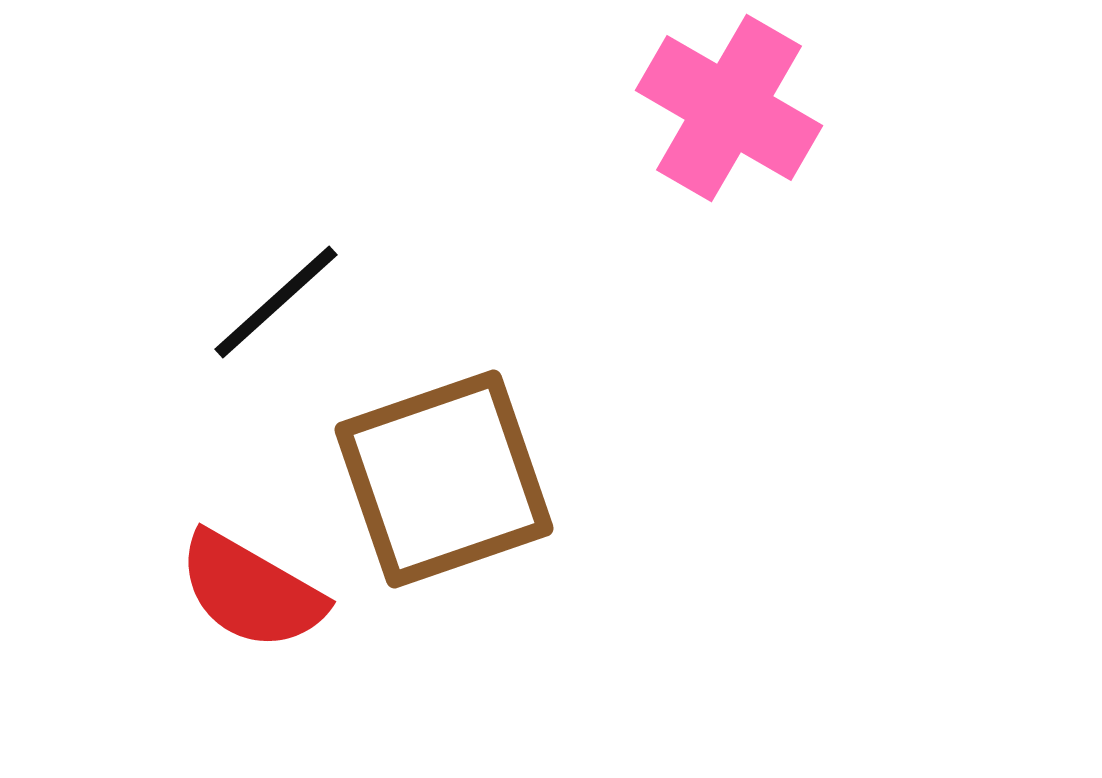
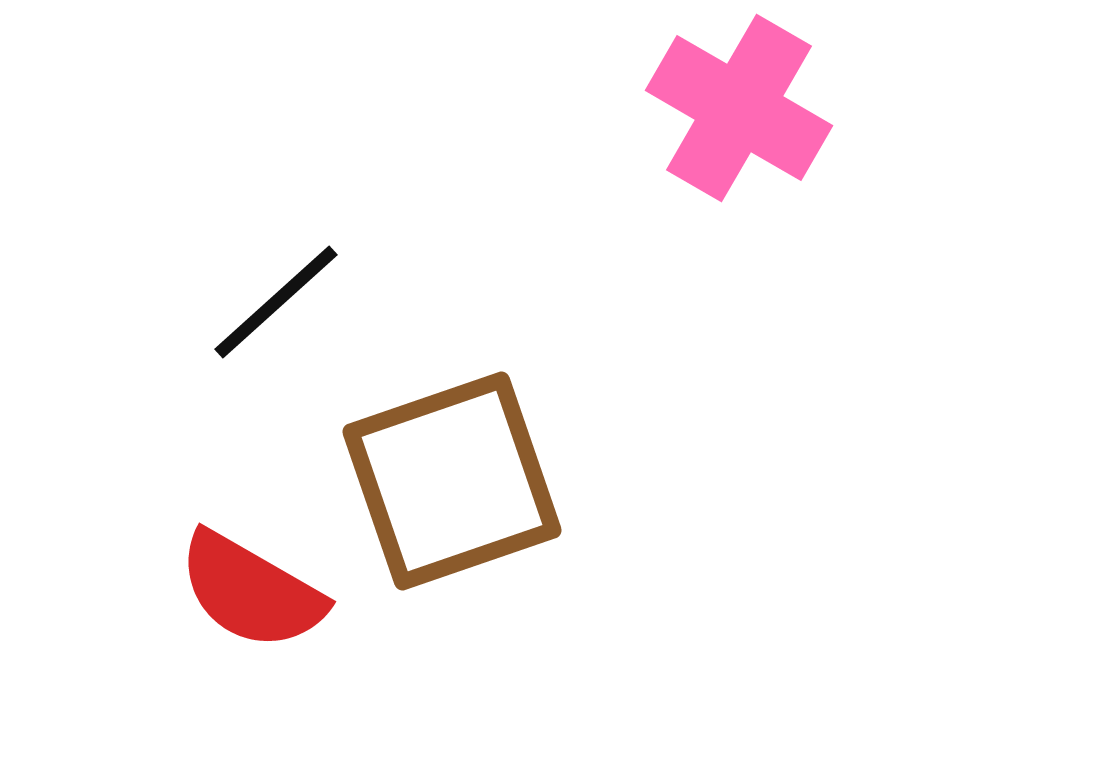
pink cross: moved 10 px right
brown square: moved 8 px right, 2 px down
